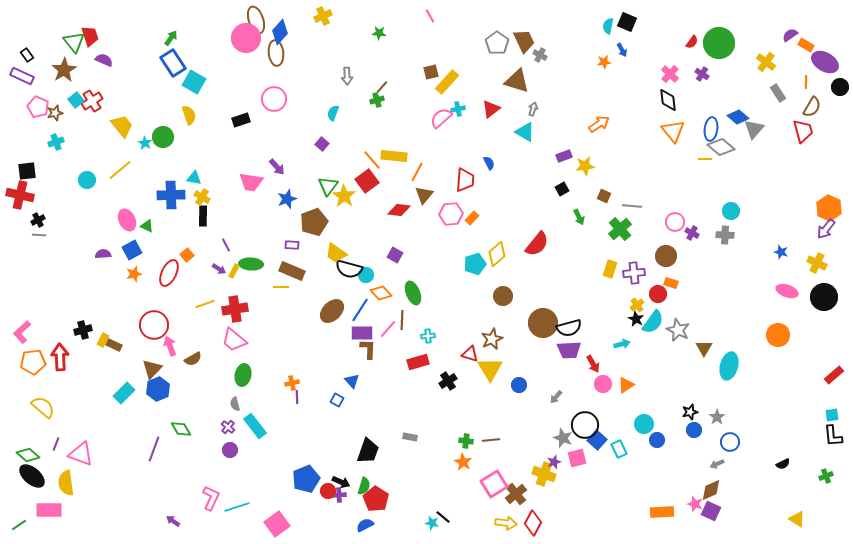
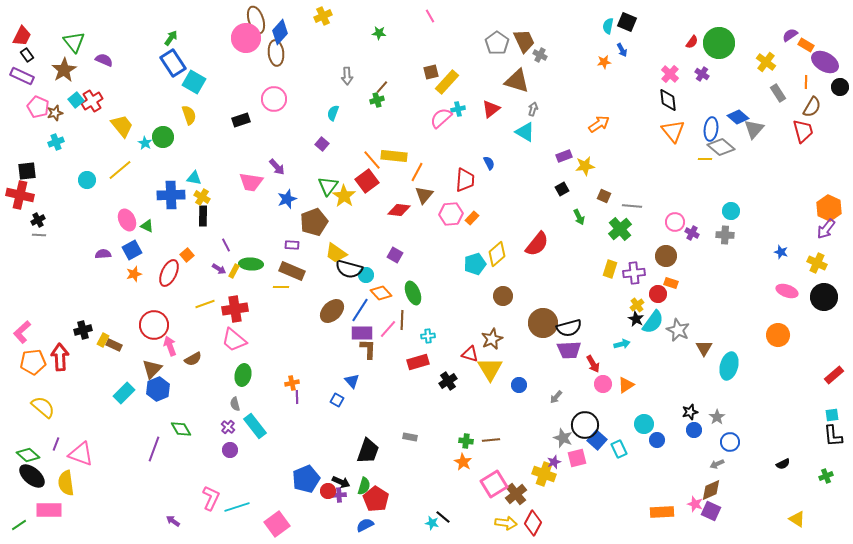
red trapezoid at (90, 36): moved 68 px left; rotated 45 degrees clockwise
